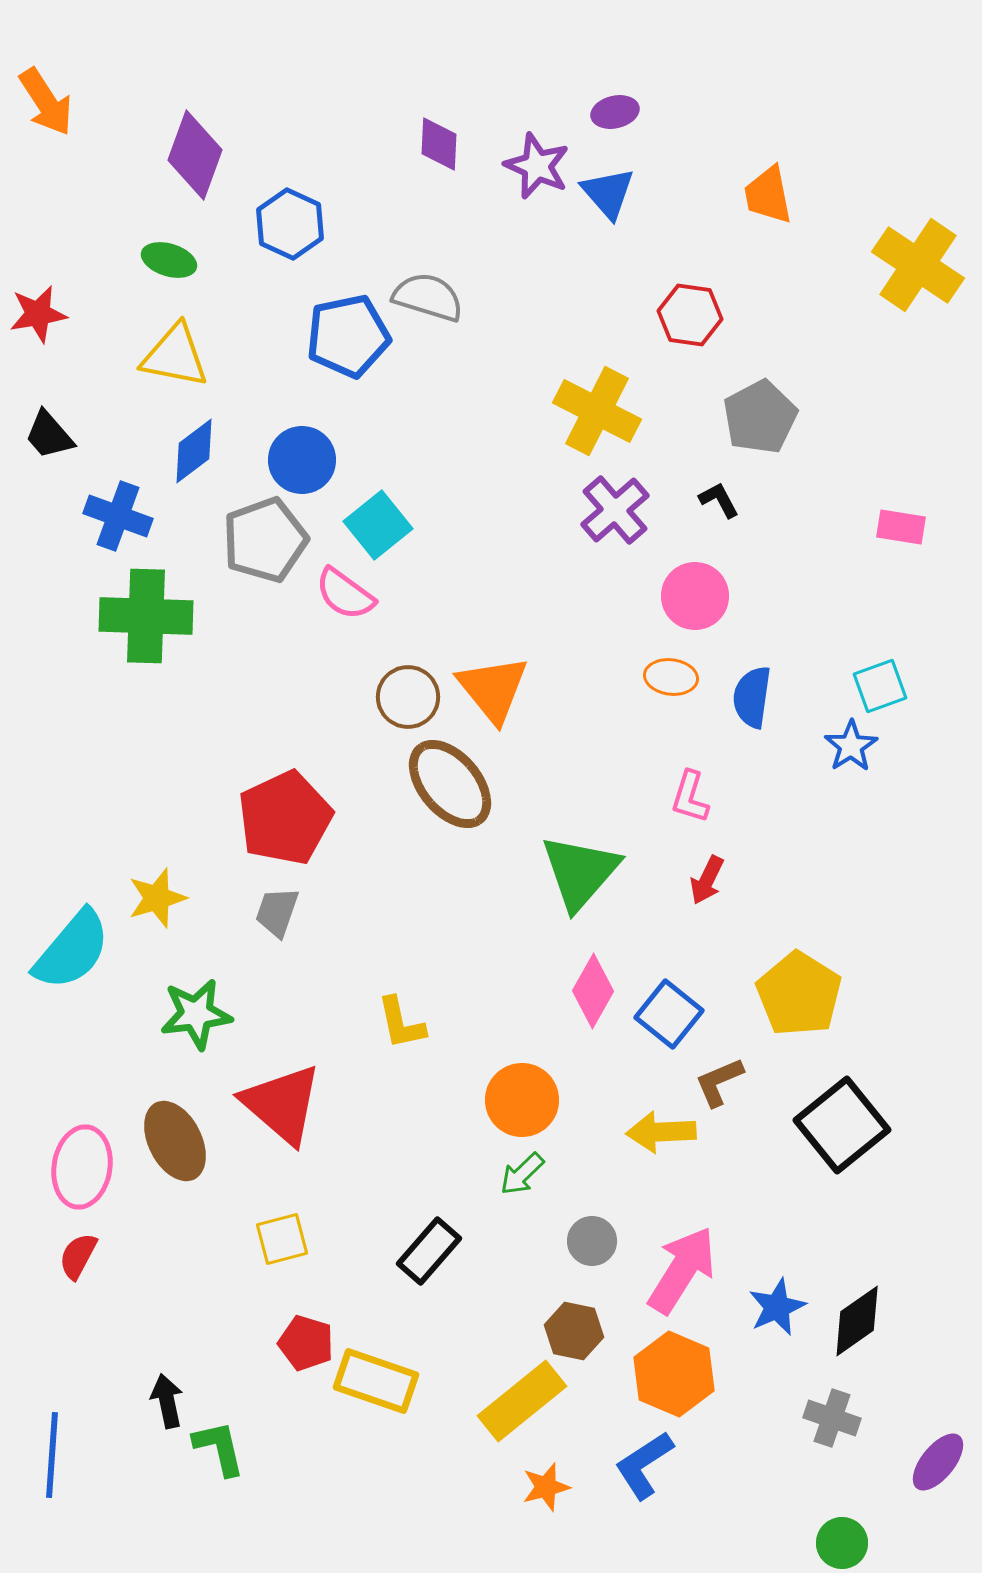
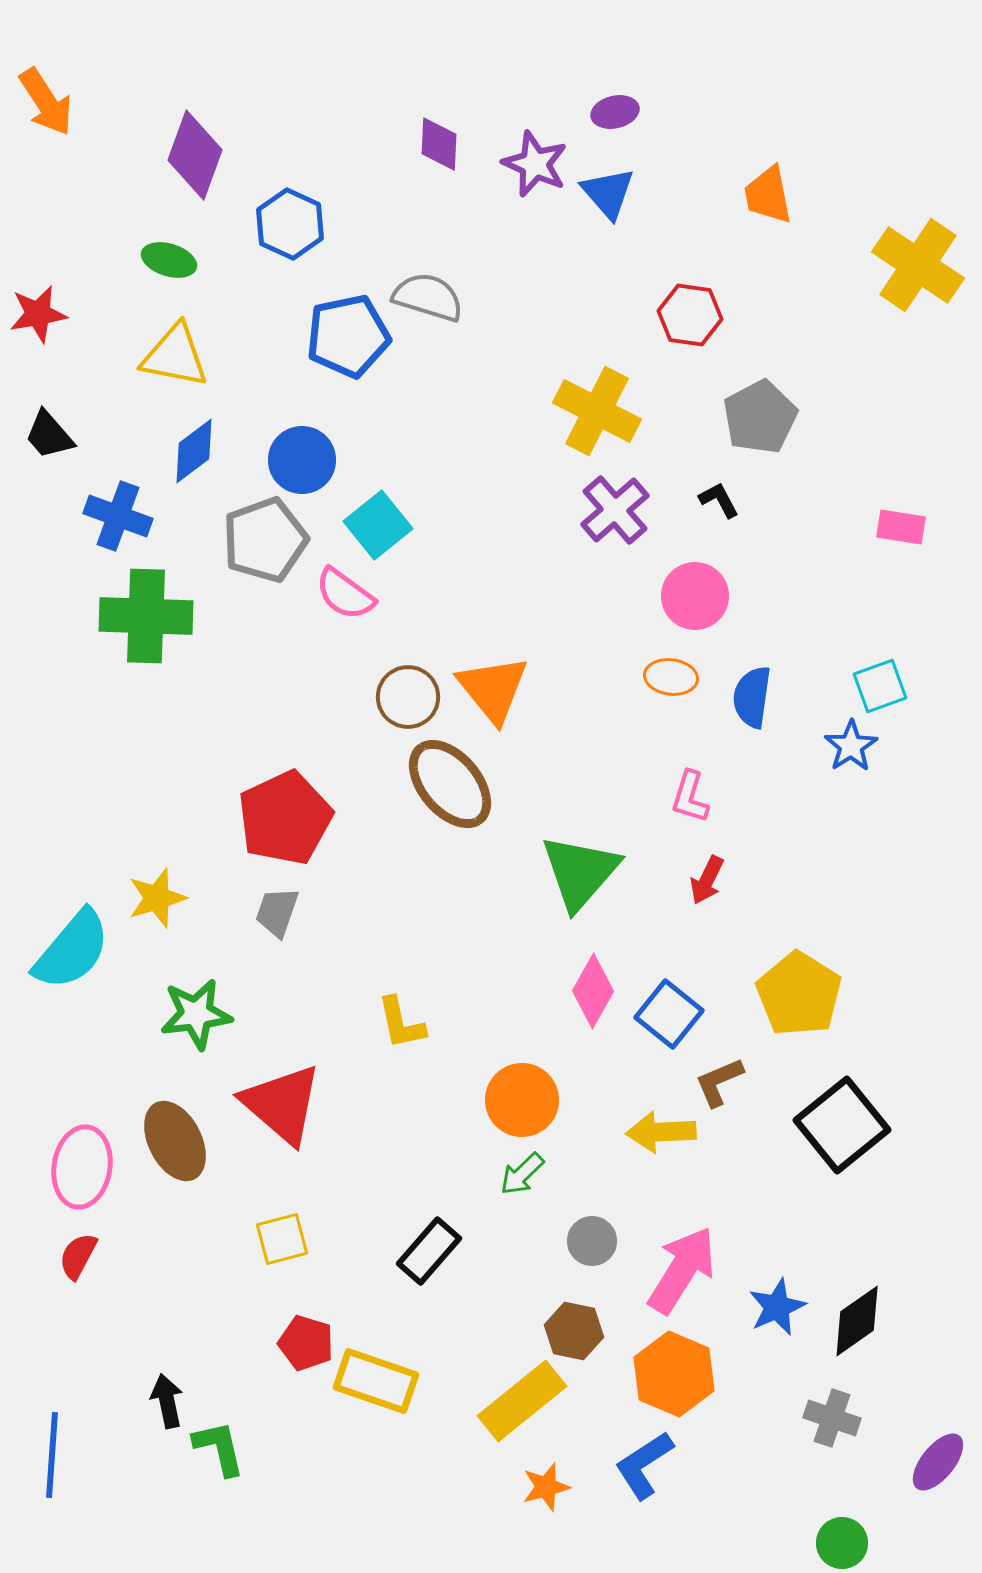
purple star at (537, 166): moved 2 px left, 2 px up
